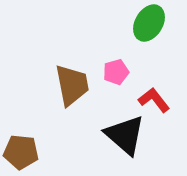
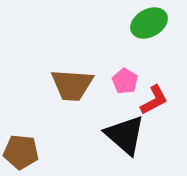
green ellipse: rotated 30 degrees clockwise
pink pentagon: moved 9 px right, 9 px down; rotated 25 degrees counterclockwise
brown trapezoid: rotated 105 degrees clockwise
red L-shape: rotated 100 degrees clockwise
